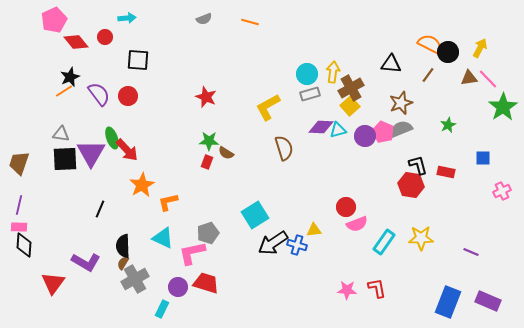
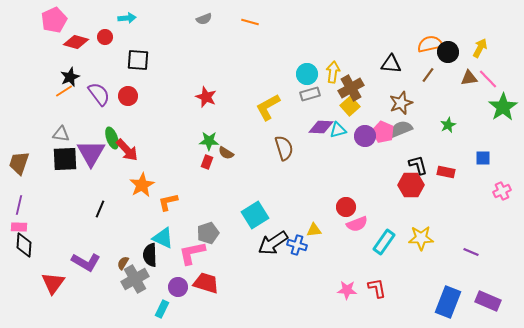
red diamond at (76, 42): rotated 35 degrees counterclockwise
orange semicircle at (430, 44): rotated 40 degrees counterclockwise
red hexagon at (411, 185): rotated 10 degrees counterclockwise
black semicircle at (123, 246): moved 27 px right, 9 px down
